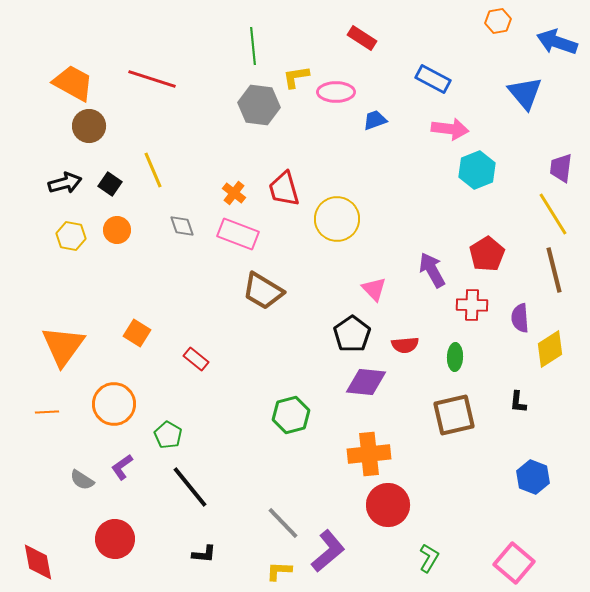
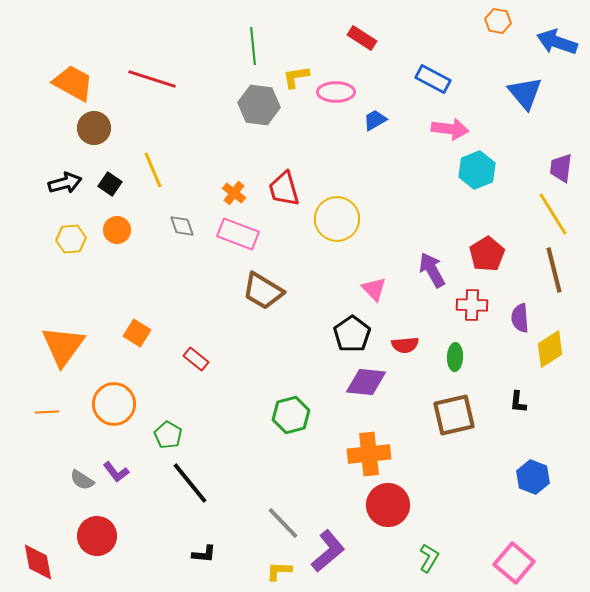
orange hexagon at (498, 21): rotated 20 degrees clockwise
blue trapezoid at (375, 120): rotated 10 degrees counterclockwise
brown circle at (89, 126): moved 5 px right, 2 px down
yellow hexagon at (71, 236): moved 3 px down; rotated 16 degrees counterclockwise
purple L-shape at (122, 467): moved 6 px left, 5 px down; rotated 92 degrees counterclockwise
black line at (190, 487): moved 4 px up
red circle at (115, 539): moved 18 px left, 3 px up
